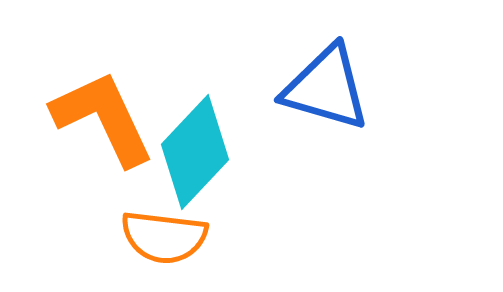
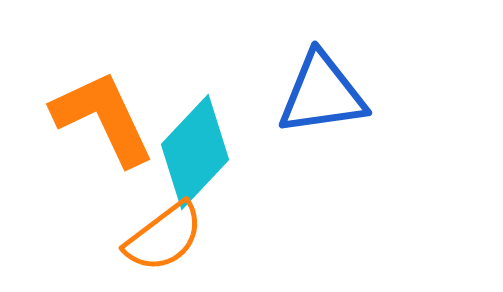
blue triangle: moved 4 px left, 6 px down; rotated 24 degrees counterclockwise
orange semicircle: rotated 44 degrees counterclockwise
